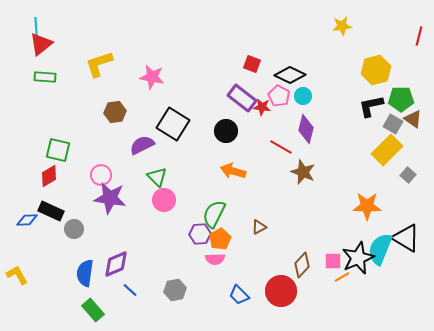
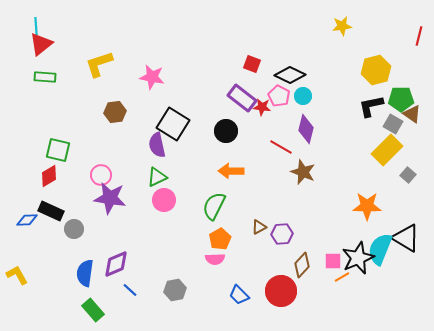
brown triangle at (413, 119): moved 1 px left, 5 px up
purple semicircle at (142, 145): moved 15 px right; rotated 75 degrees counterclockwise
orange arrow at (233, 171): moved 2 px left; rotated 15 degrees counterclockwise
green triangle at (157, 177): rotated 50 degrees clockwise
green semicircle at (214, 214): moved 8 px up
purple hexagon at (200, 234): moved 82 px right
